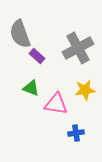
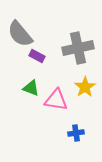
gray semicircle: rotated 20 degrees counterclockwise
gray cross: rotated 16 degrees clockwise
purple rectangle: rotated 14 degrees counterclockwise
yellow star: moved 3 px up; rotated 25 degrees counterclockwise
pink triangle: moved 4 px up
